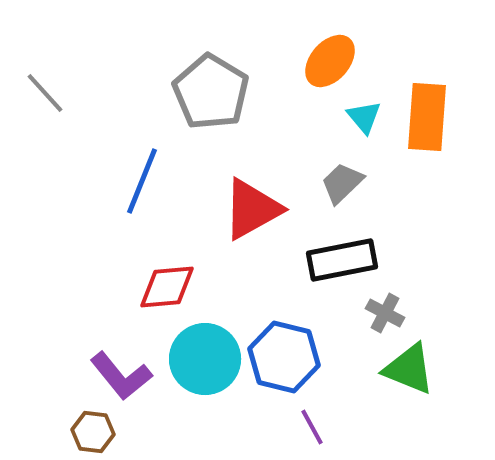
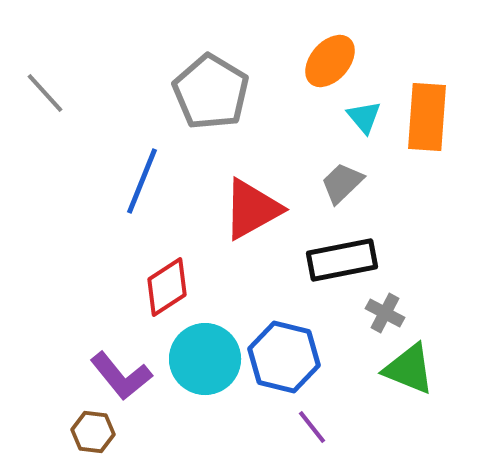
red diamond: rotated 28 degrees counterclockwise
purple line: rotated 9 degrees counterclockwise
